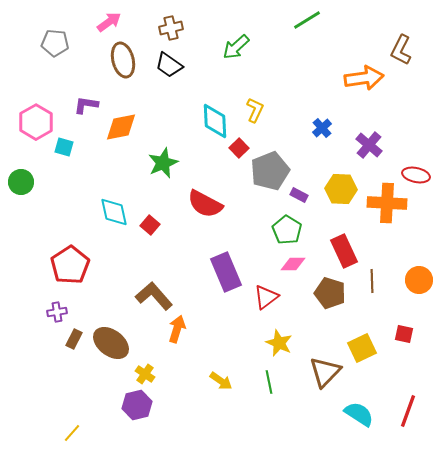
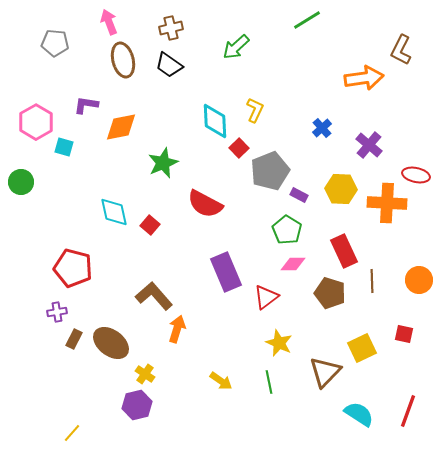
pink arrow at (109, 22): rotated 75 degrees counterclockwise
red pentagon at (70, 265): moved 3 px right, 3 px down; rotated 24 degrees counterclockwise
